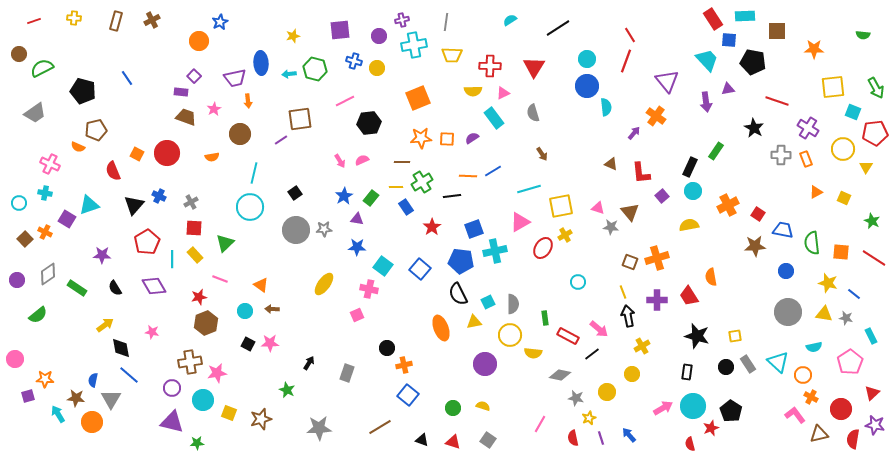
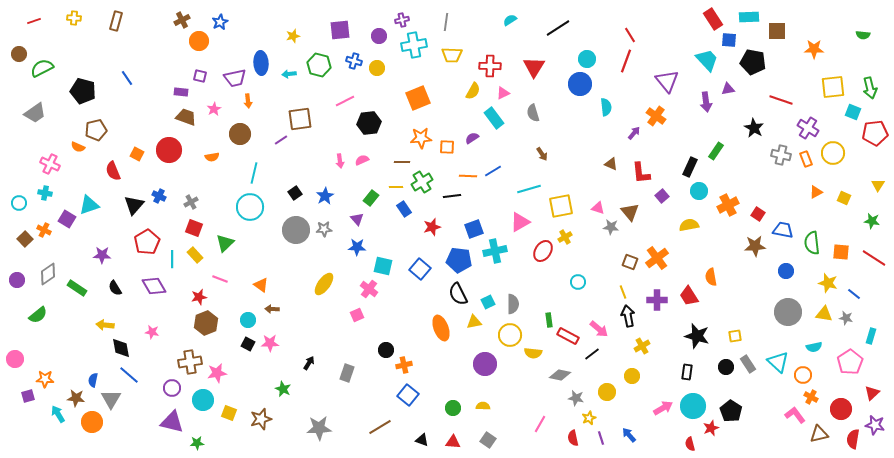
cyan rectangle at (745, 16): moved 4 px right, 1 px down
brown cross at (152, 20): moved 30 px right
green hexagon at (315, 69): moved 4 px right, 4 px up
purple square at (194, 76): moved 6 px right; rotated 32 degrees counterclockwise
blue circle at (587, 86): moved 7 px left, 2 px up
green arrow at (876, 88): moved 6 px left; rotated 15 degrees clockwise
yellow semicircle at (473, 91): rotated 60 degrees counterclockwise
red line at (777, 101): moved 4 px right, 1 px up
orange square at (447, 139): moved 8 px down
yellow circle at (843, 149): moved 10 px left, 4 px down
red circle at (167, 153): moved 2 px right, 3 px up
gray cross at (781, 155): rotated 12 degrees clockwise
pink arrow at (340, 161): rotated 24 degrees clockwise
yellow triangle at (866, 167): moved 12 px right, 18 px down
cyan circle at (693, 191): moved 6 px right
blue star at (344, 196): moved 19 px left
blue rectangle at (406, 207): moved 2 px left, 2 px down
purple triangle at (357, 219): rotated 40 degrees clockwise
green star at (872, 221): rotated 14 degrees counterclockwise
red star at (432, 227): rotated 18 degrees clockwise
red square at (194, 228): rotated 18 degrees clockwise
orange cross at (45, 232): moved 1 px left, 2 px up
yellow cross at (565, 235): moved 2 px down
red ellipse at (543, 248): moved 3 px down
orange cross at (657, 258): rotated 20 degrees counterclockwise
blue pentagon at (461, 261): moved 2 px left, 1 px up
cyan square at (383, 266): rotated 24 degrees counterclockwise
pink cross at (369, 289): rotated 24 degrees clockwise
cyan circle at (245, 311): moved 3 px right, 9 px down
green rectangle at (545, 318): moved 4 px right, 2 px down
yellow arrow at (105, 325): rotated 138 degrees counterclockwise
cyan rectangle at (871, 336): rotated 42 degrees clockwise
black circle at (387, 348): moved 1 px left, 2 px down
yellow circle at (632, 374): moved 2 px down
green star at (287, 390): moved 4 px left, 1 px up
yellow semicircle at (483, 406): rotated 16 degrees counterclockwise
red triangle at (453, 442): rotated 14 degrees counterclockwise
